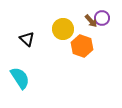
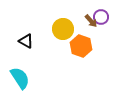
purple circle: moved 1 px left, 1 px up
black triangle: moved 1 px left, 2 px down; rotated 14 degrees counterclockwise
orange hexagon: moved 1 px left
